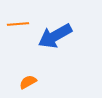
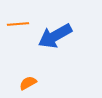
orange semicircle: moved 1 px down
